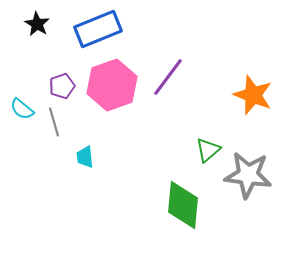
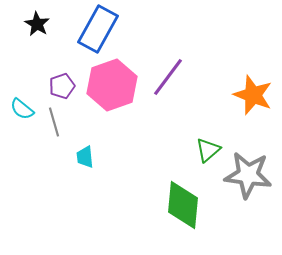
blue rectangle: rotated 39 degrees counterclockwise
